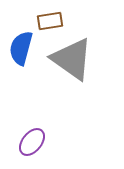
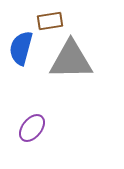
gray triangle: moved 1 px left, 1 px down; rotated 36 degrees counterclockwise
purple ellipse: moved 14 px up
